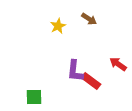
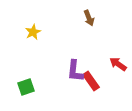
brown arrow: moved 1 px up; rotated 35 degrees clockwise
yellow star: moved 25 px left, 6 px down
red rectangle: rotated 18 degrees clockwise
green square: moved 8 px left, 10 px up; rotated 18 degrees counterclockwise
